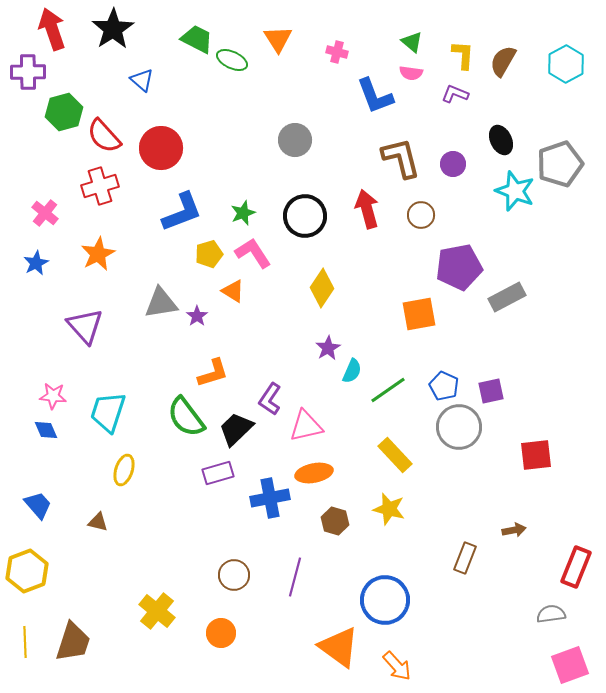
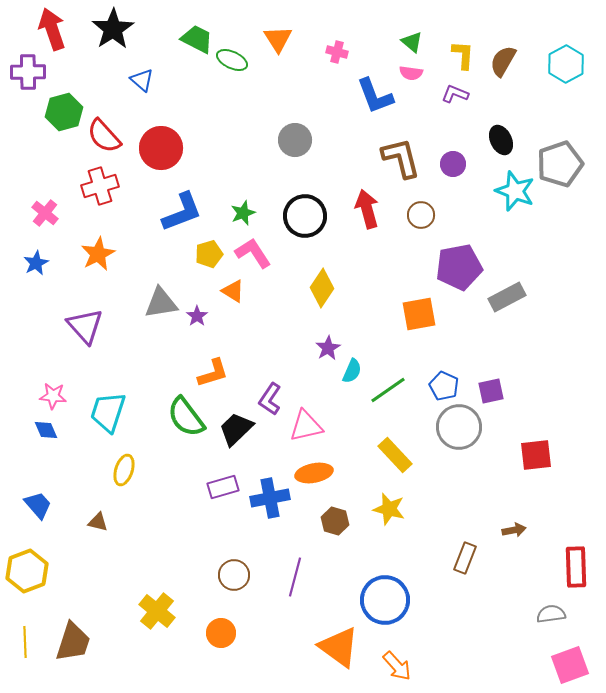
purple rectangle at (218, 473): moved 5 px right, 14 px down
red rectangle at (576, 567): rotated 24 degrees counterclockwise
